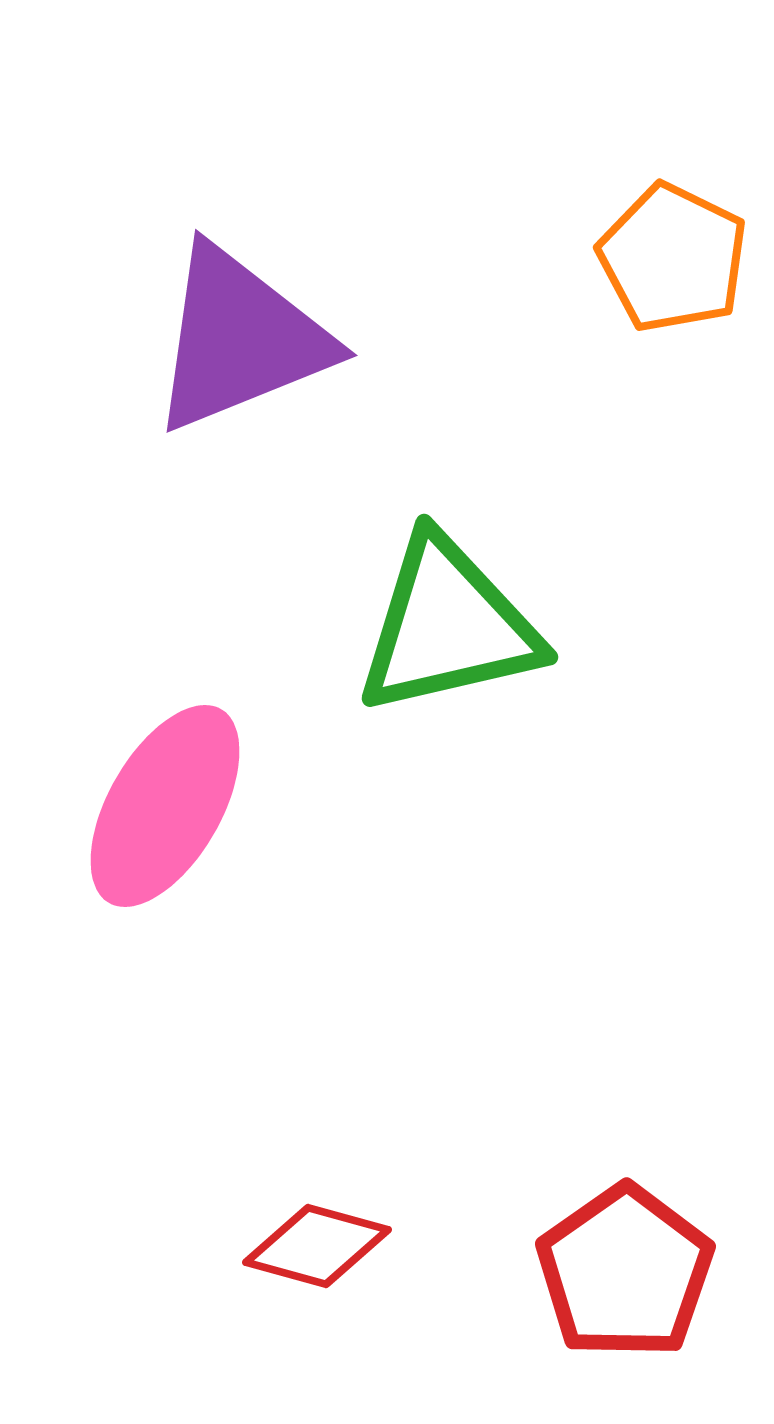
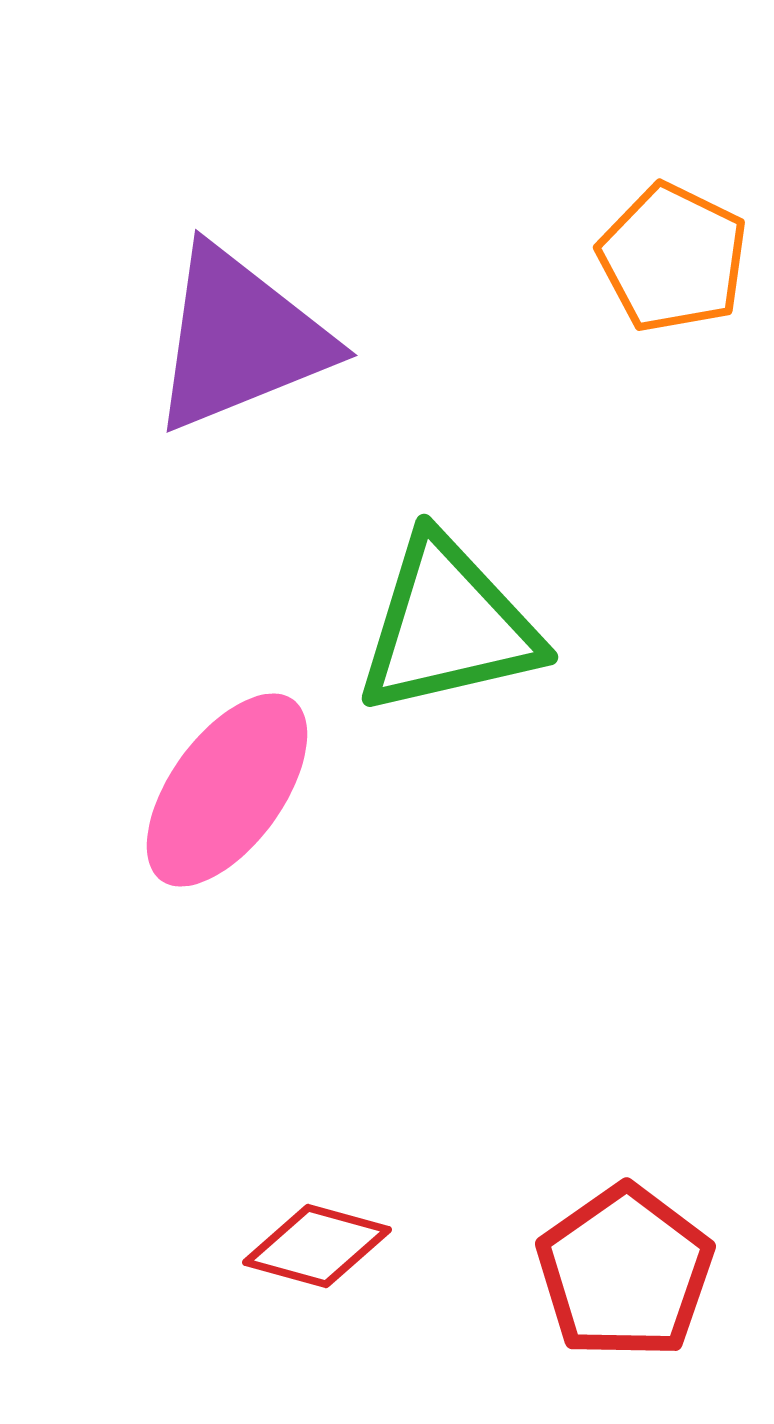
pink ellipse: moved 62 px right, 16 px up; rotated 6 degrees clockwise
